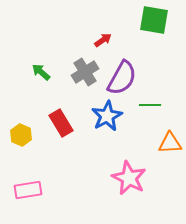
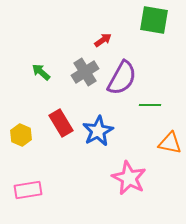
blue star: moved 9 px left, 15 px down
orange triangle: rotated 15 degrees clockwise
